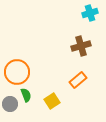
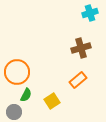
brown cross: moved 2 px down
green semicircle: rotated 48 degrees clockwise
gray circle: moved 4 px right, 8 px down
